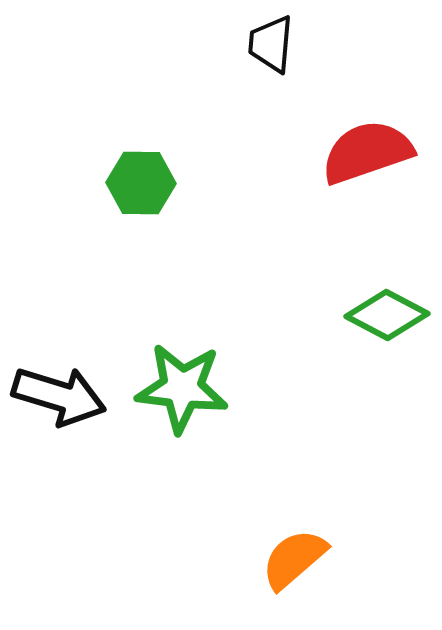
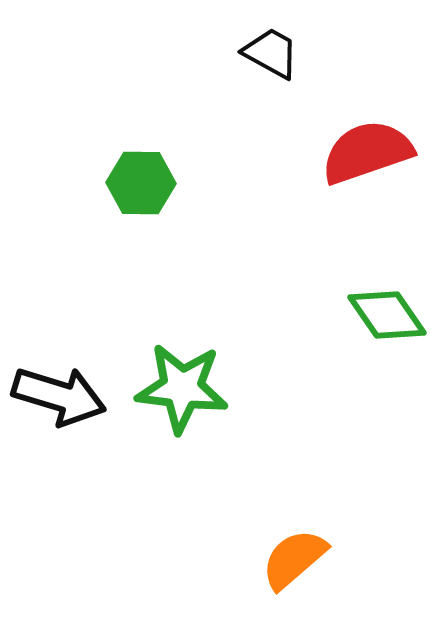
black trapezoid: moved 9 px down; rotated 114 degrees clockwise
green diamond: rotated 28 degrees clockwise
